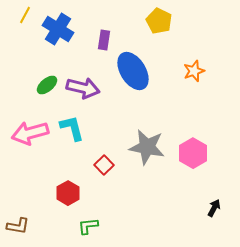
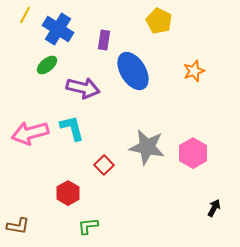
green ellipse: moved 20 px up
